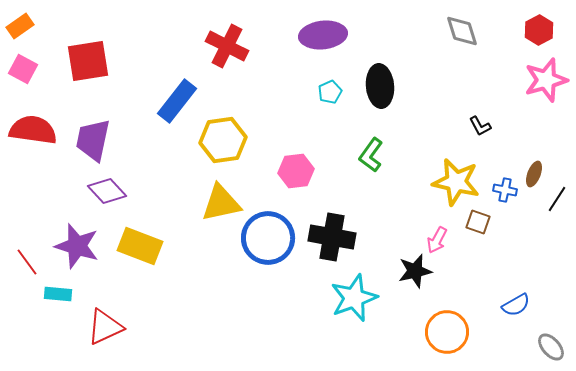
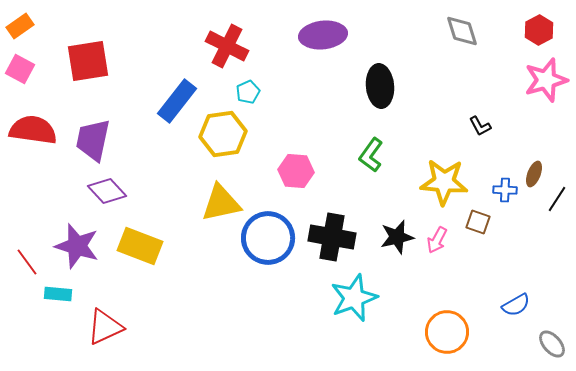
pink square: moved 3 px left
cyan pentagon: moved 82 px left
yellow hexagon: moved 6 px up
pink hexagon: rotated 12 degrees clockwise
yellow star: moved 12 px left; rotated 9 degrees counterclockwise
blue cross: rotated 10 degrees counterclockwise
black star: moved 18 px left, 34 px up
gray ellipse: moved 1 px right, 3 px up
